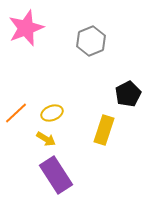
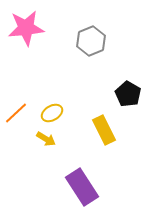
pink star: rotated 15 degrees clockwise
black pentagon: rotated 15 degrees counterclockwise
yellow ellipse: rotated 10 degrees counterclockwise
yellow rectangle: rotated 44 degrees counterclockwise
purple rectangle: moved 26 px right, 12 px down
